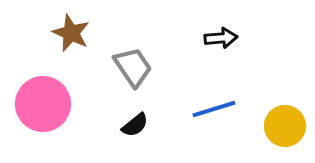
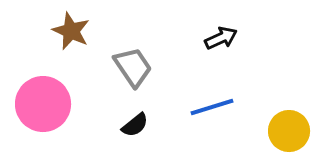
brown star: moved 2 px up
black arrow: rotated 20 degrees counterclockwise
blue line: moved 2 px left, 2 px up
yellow circle: moved 4 px right, 5 px down
